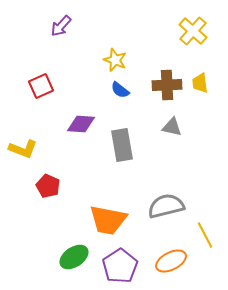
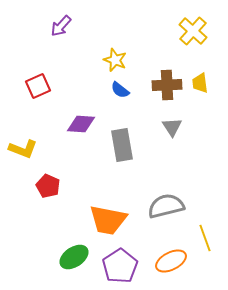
red square: moved 3 px left
gray triangle: rotated 45 degrees clockwise
yellow line: moved 3 px down; rotated 8 degrees clockwise
